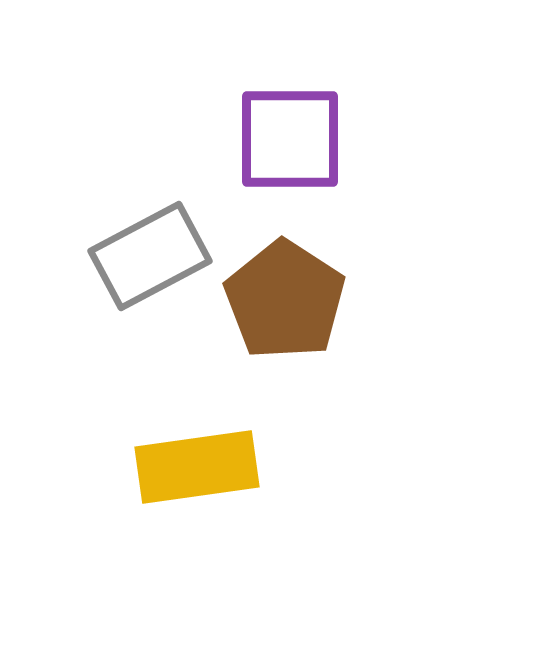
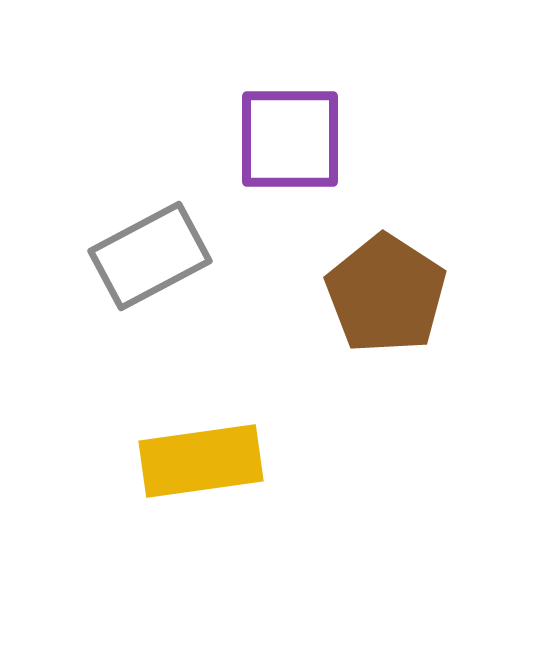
brown pentagon: moved 101 px right, 6 px up
yellow rectangle: moved 4 px right, 6 px up
